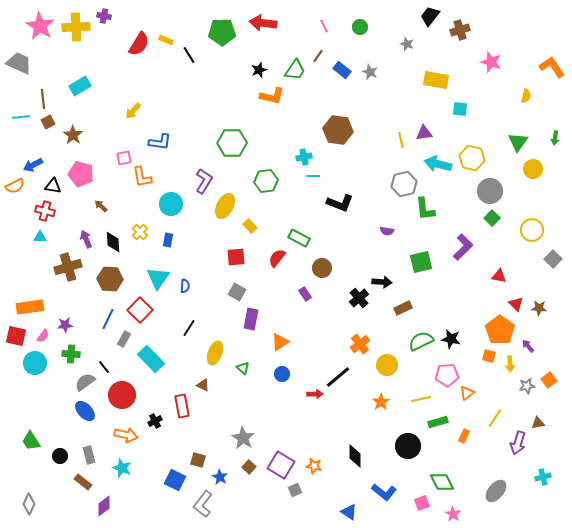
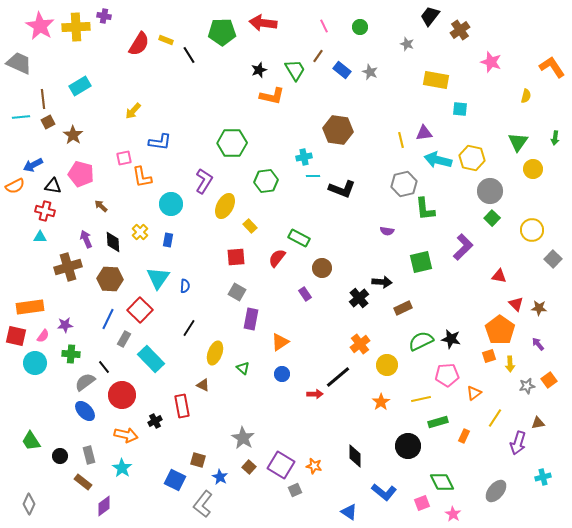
brown cross at (460, 30): rotated 18 degrees counterclockwise
green trapezoid at (295, 70): rotated 65 degrees counterclockwise
cyan arrow at (438, 164): moved 4 px up
black L-shape at (340, 203): moved 2 px right, 14 px up
purple arrow at (528, 346): moved 10 px right, 2 px up
orange square at (489, 356): rotated 32 degrees counterclockwise
orange triangle at (467, 393): moved 7 px right
cyan star at (122, 468): rotated 12 degrees clockwise
